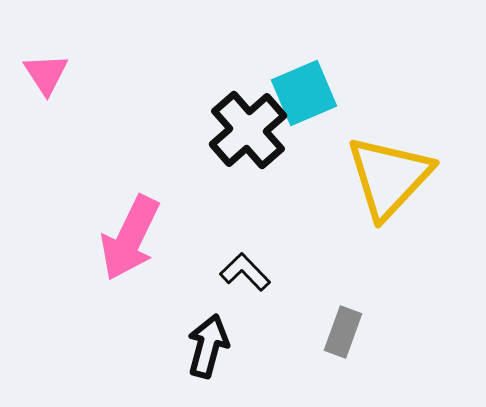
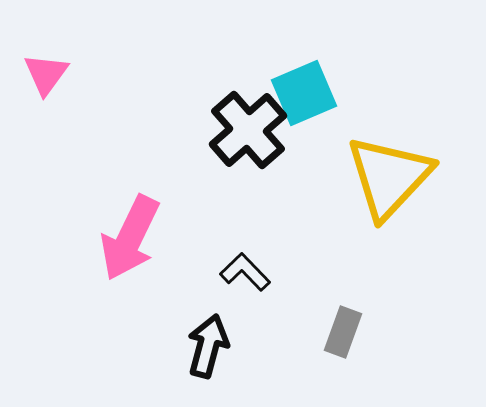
pink triangle: rotated 9 degrees clockwise
